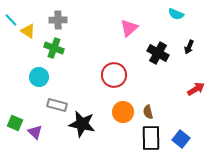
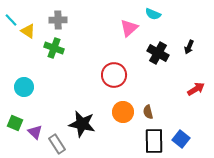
cyan semicircle: moved 23 px left
cyan circle: moved 15 px left, 10 px down
gray rectangle: moved 39 px down; rotated 42 degrees clockwise
black rectangle: moved 3 px right, 3 px down
